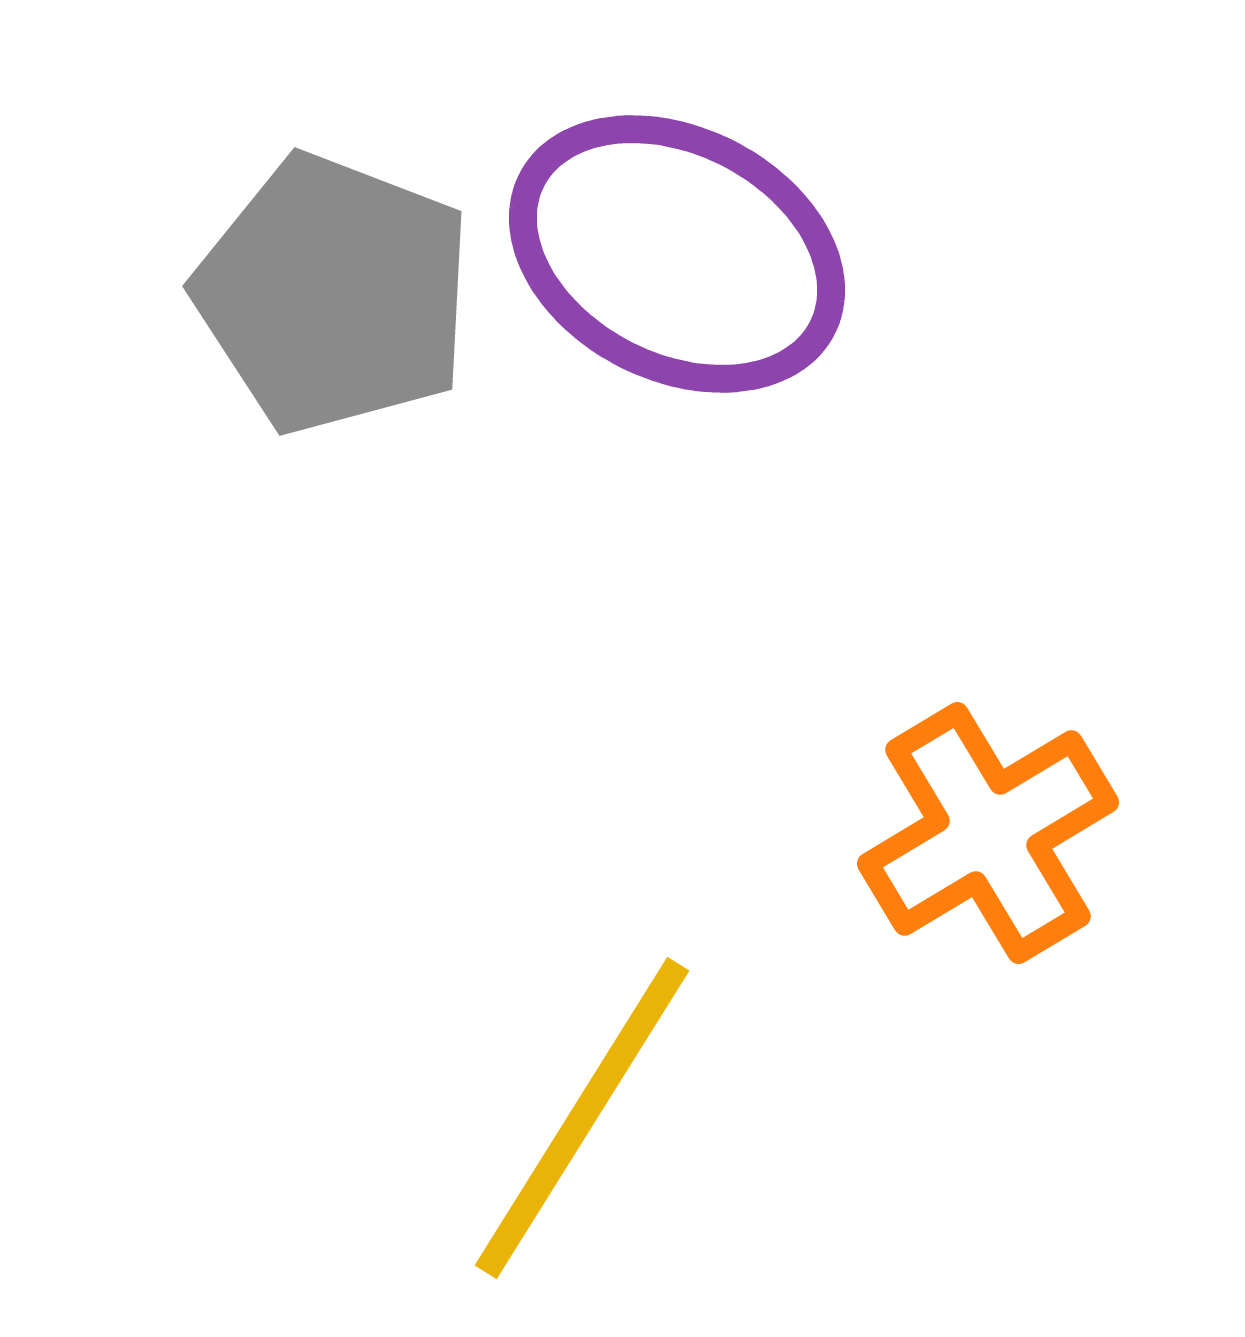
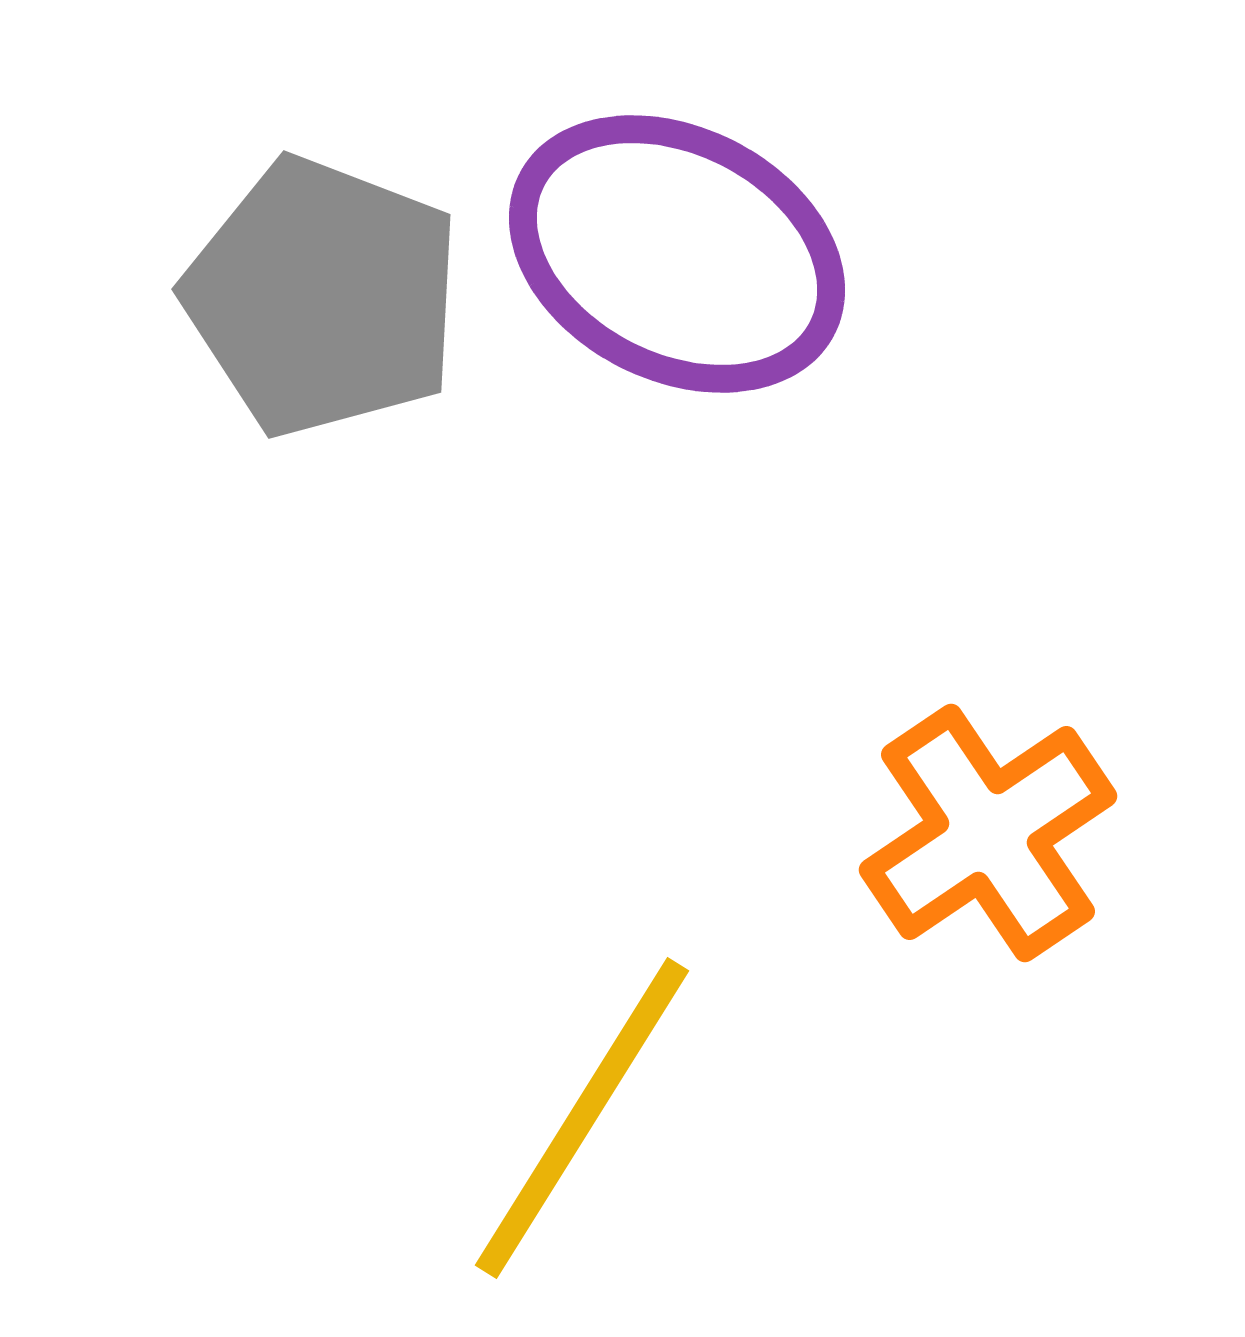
gray pentagon: moved 11 px left, 3 px down
orange cross: rotated 3 degrees counterclockwise
